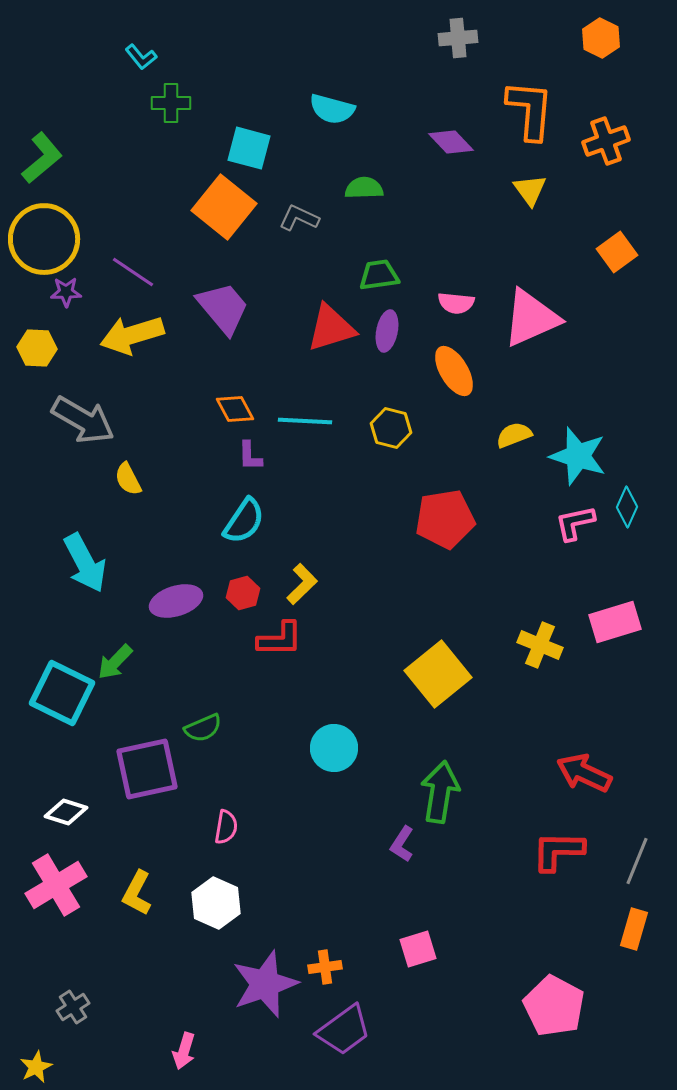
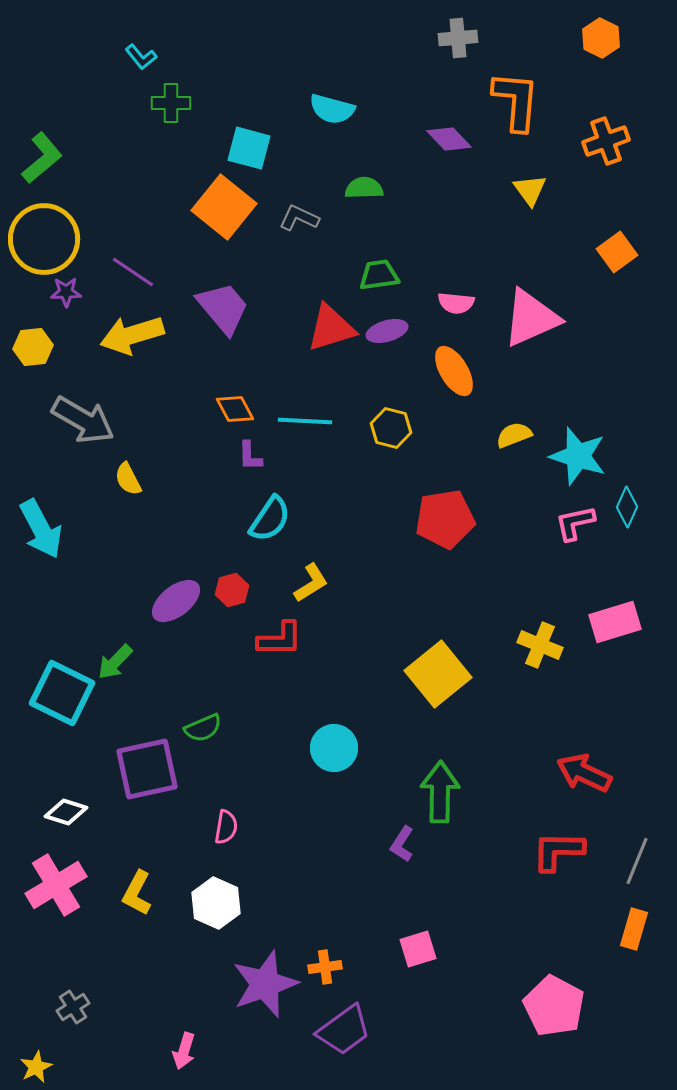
orange L-shape at (530, 110): moved 14 px left, 9 px up
purple diamond at (451, 142): moved 2 px left, 3 px up
purple ellipse at (387, 331): rotated 63 degrees clockwise
yellow hexagon at (37, 348): moved 4 px left, 1 px up; rotated 9 degrees counterclockwise
cyan semicircle at (244, 521): moved 26 px right, 2 px up
cyan arrow at (85, 563): moved 44 px left, 34 px up
yellow L-shape at (302, 584): moved 9 px right, 1 px up; rotated 12 degrees clockwise
red hexagon at (243, 593): moved 11 px left, 3 px up
purple ellipse at (176, 601): rotated 21 degrees counterclockwise
green arrow at (440, 792): rotated 8 degrees counterclockwise
